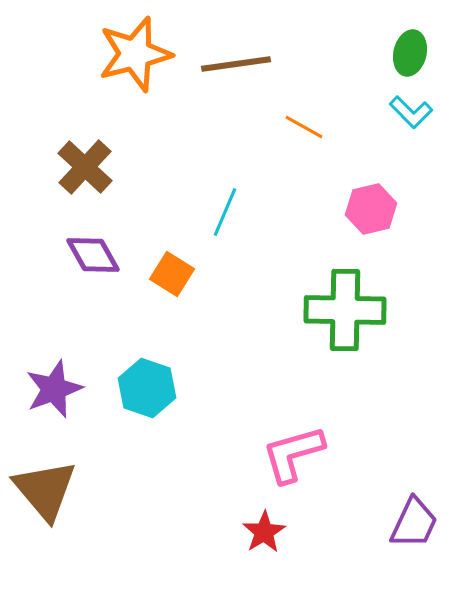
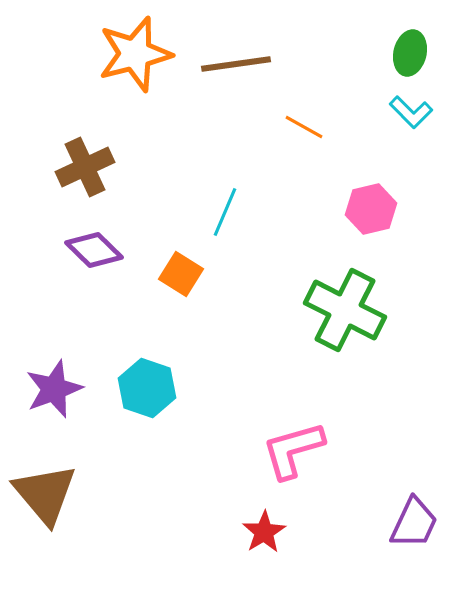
brown cross: rotated 22 degrees clockwise
purple diamond: moved 1 px right, 5 px up; rotated 16 degrees counterclockwise
orange square: moved 9 px right
green cross: rotated 26 degrees clockwise
pink L-shape: moved 4 px up
brown triangle: moved 4 px down
